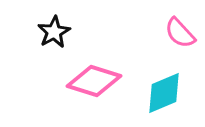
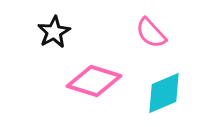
pink semicircle: moved 29 px left
